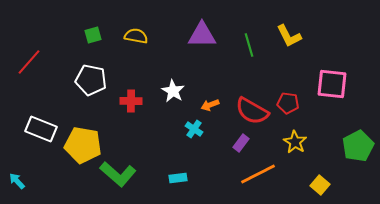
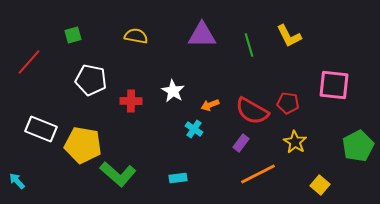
green square: moved 20 px left
pink square: moved 2 px right, 1 px down
